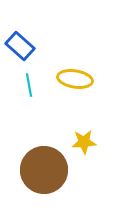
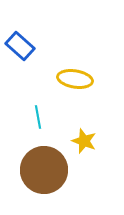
cyan line: moved 9 px right, 32 px down
yellow star: moved 1 px up; rotated 25 degrees clockwise
